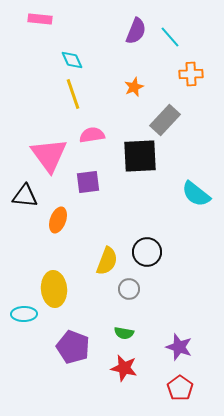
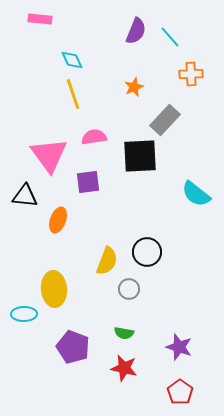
pink semicircle: moved 2 px right, 2 px down
red pentagon: moved 4 px down
